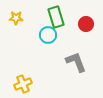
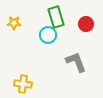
yellow star: moved 2 px left, 5 px down
yellow cross: rotated 30 degrees clockwise
